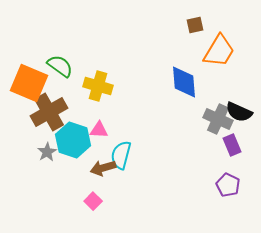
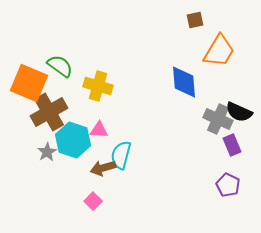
brown square: moved 5 px up
